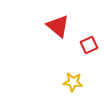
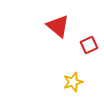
yellow star: rotated 24 degrees counterclockwise
